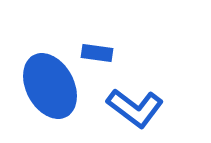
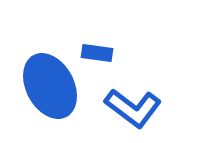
blue L-shape: moved 2 px left
